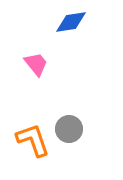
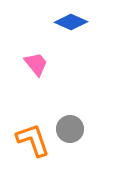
blue diamond: rotated 32 degrees clockwise
gray circle: moved 1 px right
